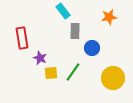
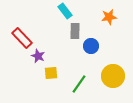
cyan rectangle: moved 2 px right
red rectangle: rotated 35 degrees counterclockwise
blue circle: moved 1 px left, 2 px up
purple star: moved 2 px left, 2 px up
green line: moved 6 px right, 12 px down
yellow circle: moved 2 px up
